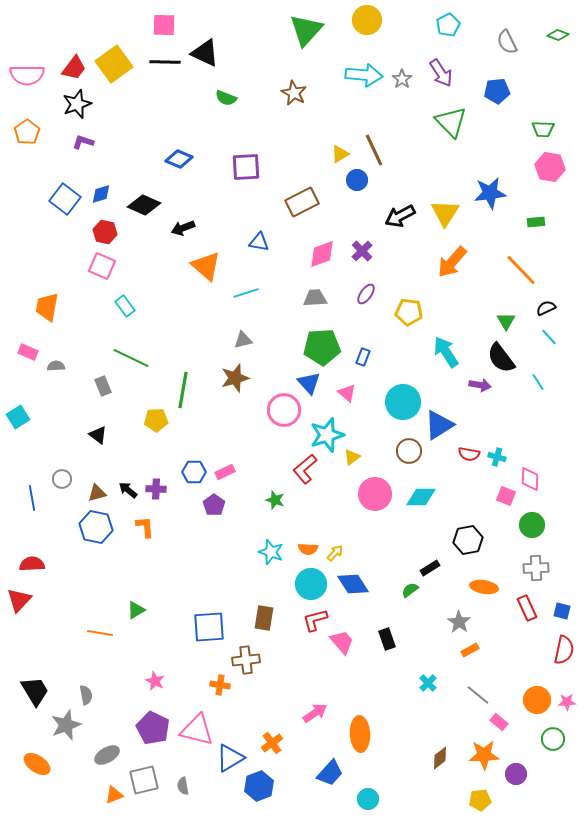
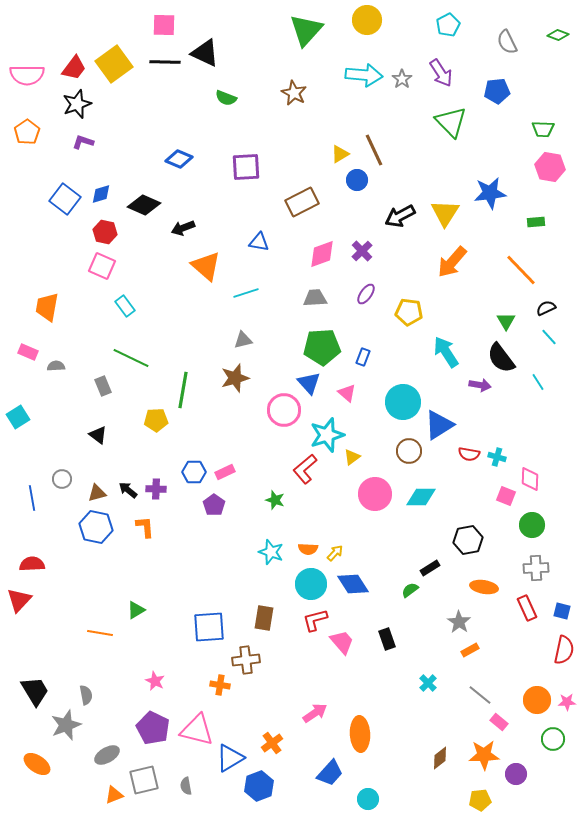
gray line at (478, 695): moved 2 px right
gray semicircle at (183, 786): moved 3 px right
